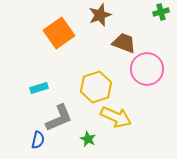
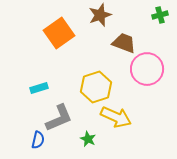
green cross: moved 1 px left, 3 px down
